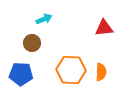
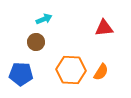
brown circle: moved 4 px right, 1 px up
orange semicircle: rotated 30 degrees clockwise
